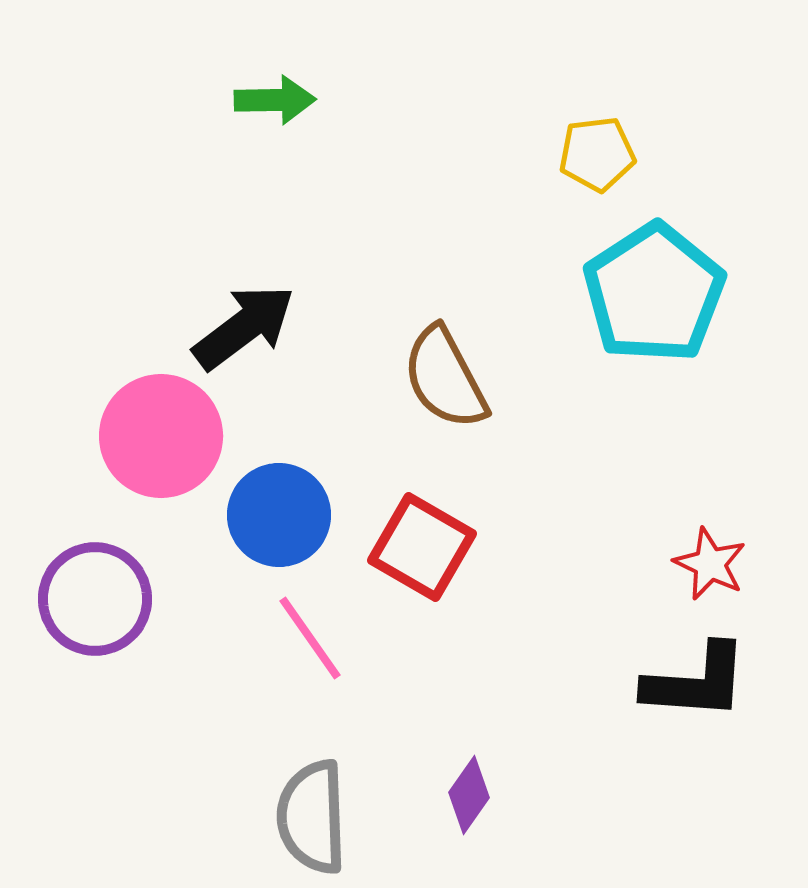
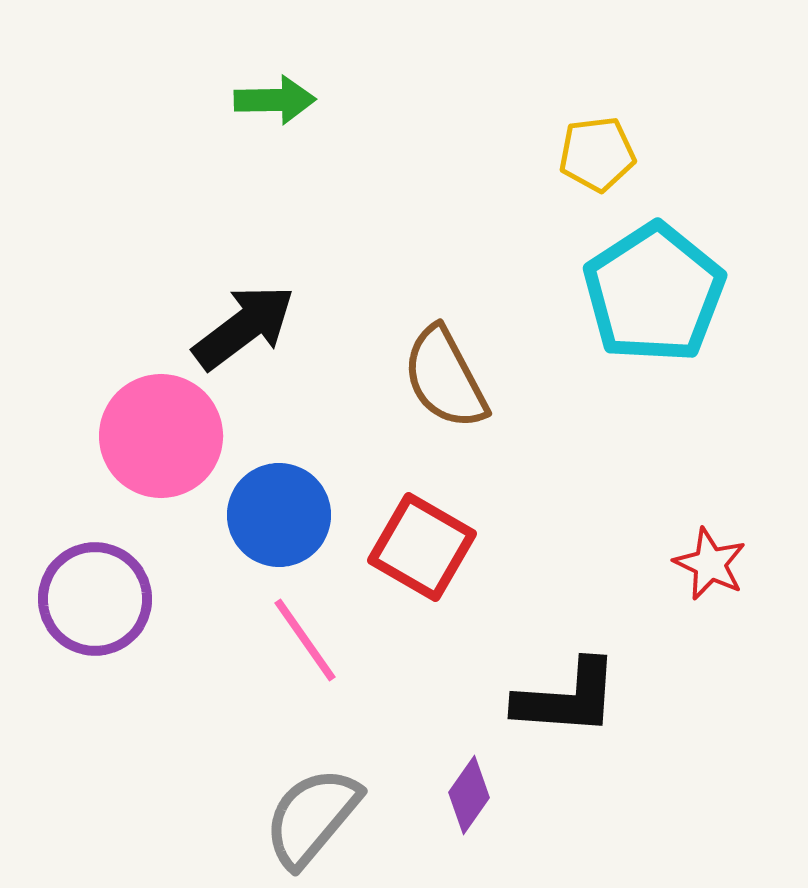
pink line: moved 5 px left, 2 px down
black L-shape: moved 129 px left, 16 px down
gray semicircle: rotated 42 degrees clockwise
